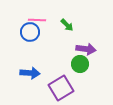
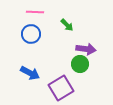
pink line: moved 2 px left, 8 px up
blue circle: moved 1 px right, 2 px down
blue arrow: rotated 24 degrees clockwise
